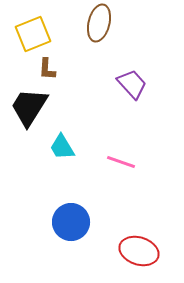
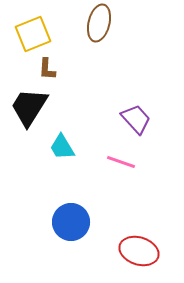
purple trapezoid: moved 4 px right, 35 px down
